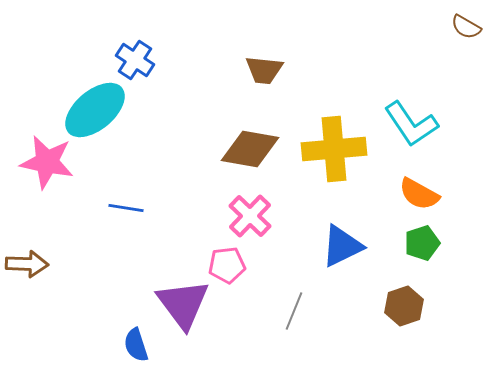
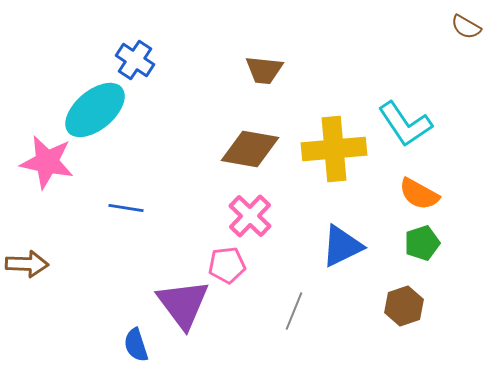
cyan L-shape: moved 6 px left
